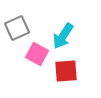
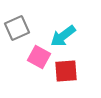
cyan arrow: rotated 20 degrees clockwise
pink square: moved 2 px right, 3 px down
